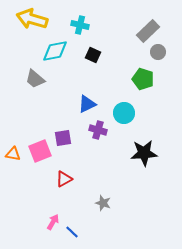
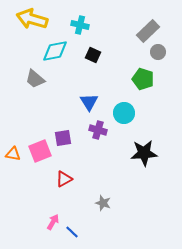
blue triangle: moved 2 px right, 2 px up; rotated 36 degrees counterclockwise
